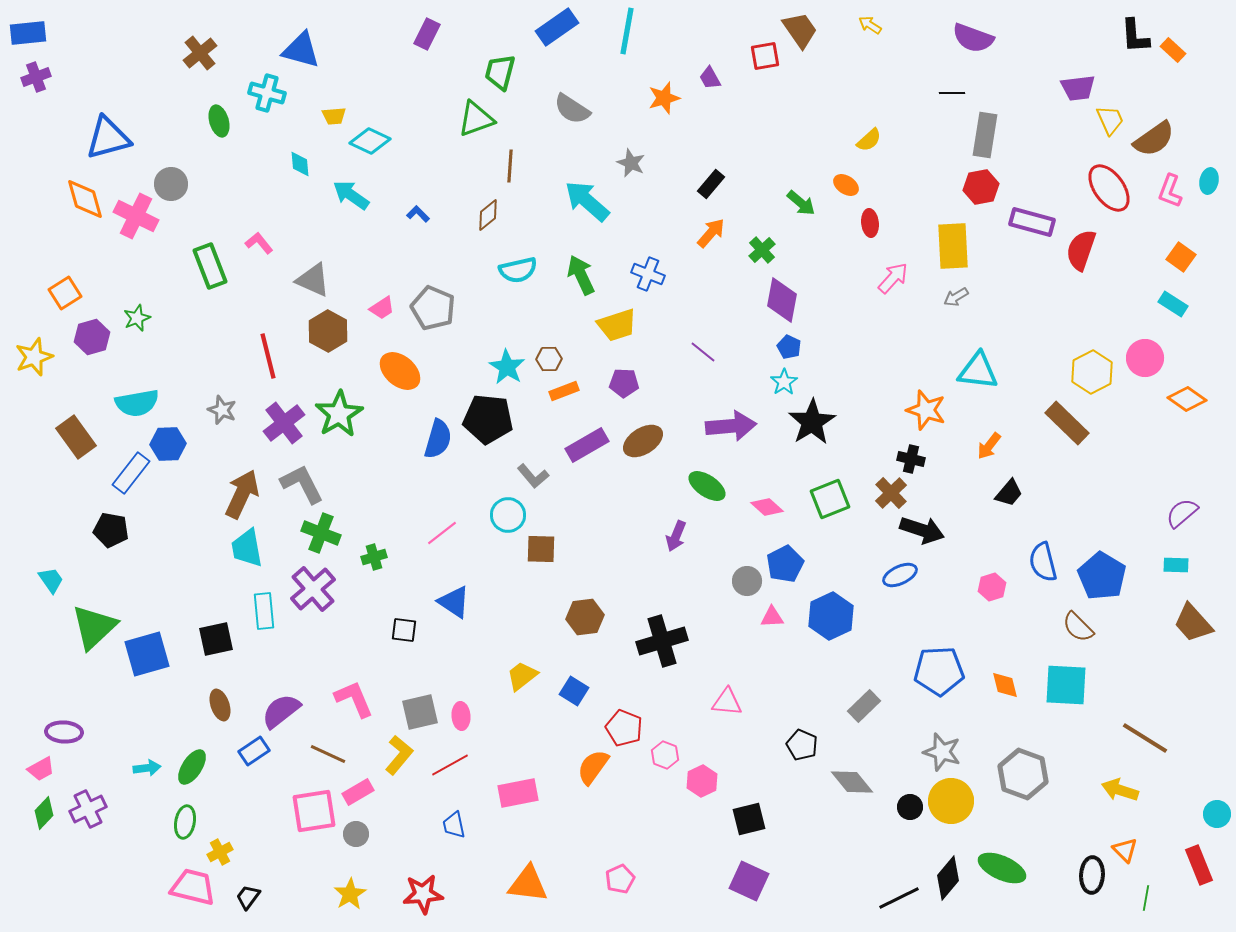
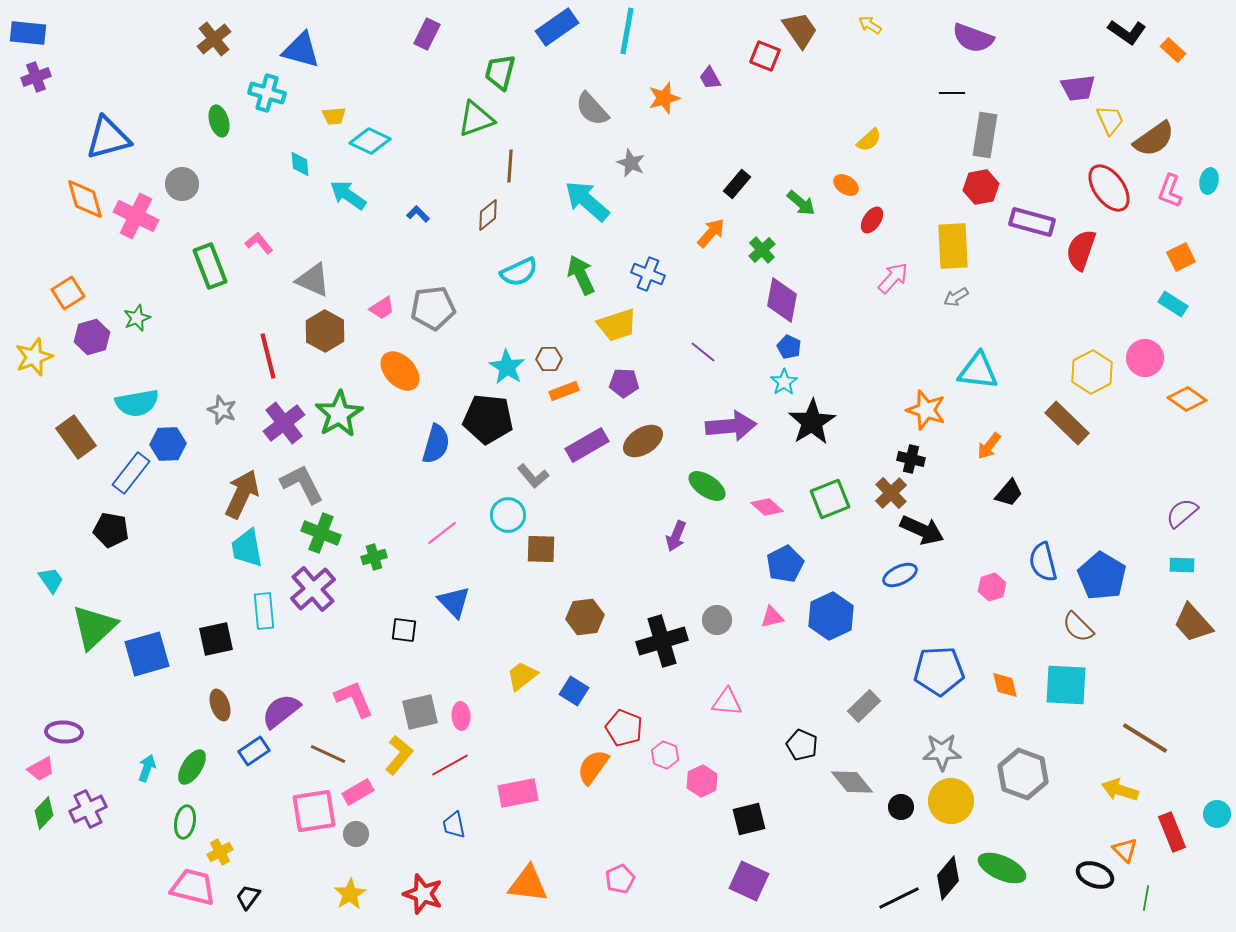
blue rectangle at (28, 33): rotated 12 degrees clockwise
black L-shape at (1135, 36): moved 8 px left, 4 px up; rotated 51 degrees counterclockwise
brown cross at (200, 53): moved 14 px right, 14 px up
red square at (765, 56): rotated 32 degrees clockwise
gray semicircle at (572, 109): moved 20 px right; rotated 15 degrees clockwise
gray circle at (171, 184): moved 11 px right
black rectangle at (711, 184): moved 26 px right
cyan arrow at (351, 195): moved 3 px left
red ellipse at (870, 223): moved 2 px right, 3 px up; rotated 40 degrees clockwise
orange square at (1181, 257): rotated 28 degrees clockwise
cyan semicircle at (518, 270): moved 1 px right, 2 px down; rotated 12 degrees counterclockwise
orange square at (65, 293): moved 3 px right
gray pentagon at (433, 308): rotated 30 degrees counterclockwise
brown hexagon at (328, 331): moved 3 px left
orange ellipse at (400, 371): rotated 6 degrees clockwise
blue semicircle at (438, 439): moved 2 px left, 5 px down
black arrow at (922, 530): rotated 6 degrees clockwise
cyan rectangle at (1176, 565): moved 6 px right
gray circle at (747, 581): moved 30 px left, 39 px down
blue triangle at (454, 602): rotated 12 degrees clockwise
pink triangle at (772, 617): rotated 10 degrees counterclockwise
gray star at (942, 752): rotated 18 degrees counterclockwise
cyan arrow at (147, 768): rotated 64 degrees counterclockwise
black circle at (910, 807): moved 9 px left
red rectangle at (1199, 865): moved 27 px left, 33 px up
black ellipse at (1092, 875): moved 3 px right; rotated 72 degrees counterclockwise
red star at (423, 894): rotated 24 degrees clockwise
